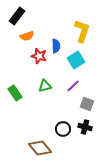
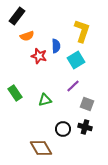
green triangle: moved 14 px down
brown diamond: moved 1 px right; rotated 10 degrees clockwise
